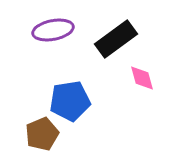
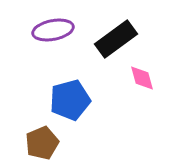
blue pentagon: moved 1 px up; rotated 6 degrees counterclockwise
brown pentagon: moved 9 px down
